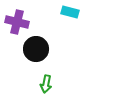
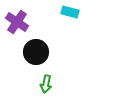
purple cross: rotated 20 degrees clockwise
black circle: moved 3 px down
